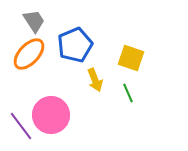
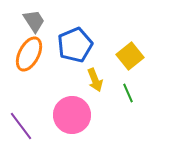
orange ellipse: rotated 16 degrees counterclockwise
yellow square: moved 1 px left, 2 px up; rotated 32 degrees clockwise
pink circle: moved 21 px right
